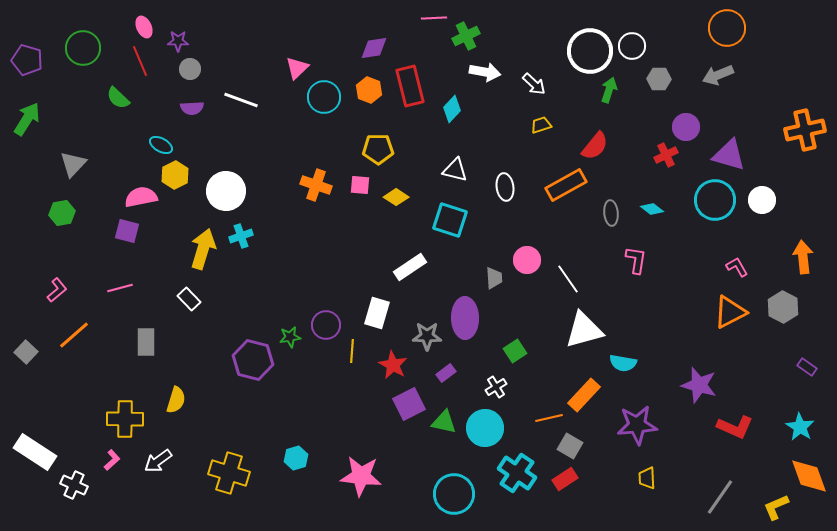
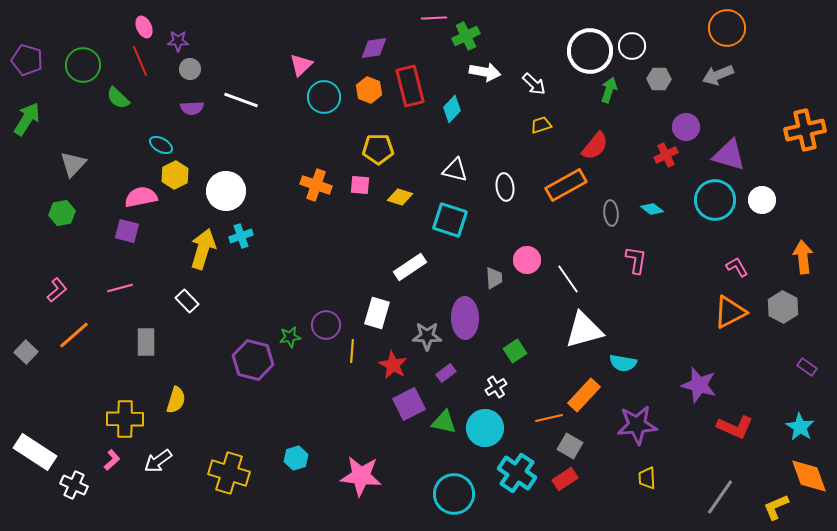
green circle at (83, 48): moved 17 px down
pink triangle at (297, 68): moved 4 px right, 3 px up
yellow diamond at (396, 197): moved 4 px right; rotated 15 degrees counterclockwise
white rectangle at (189, 299): moved 2 px left, 2 px down
